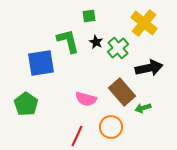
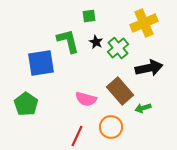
yellow cross: rotated 28 degrees clockwise
brown rectangle: moved 2 px left, 1 px up
